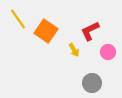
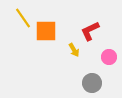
yellow line: moved 5 px right, 1 px up
orange square: rotated 35 degrees counterclockwise
pink circle: moved 1 px right, 5 px down
